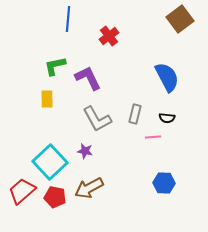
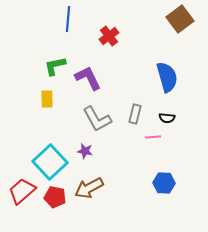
blue semicircle: rotated 12 degrees clockwise
